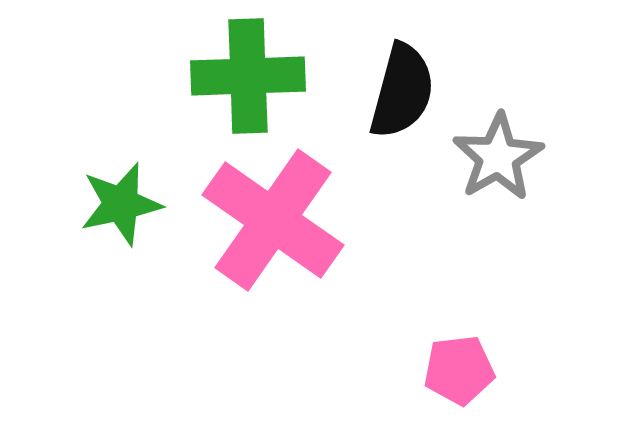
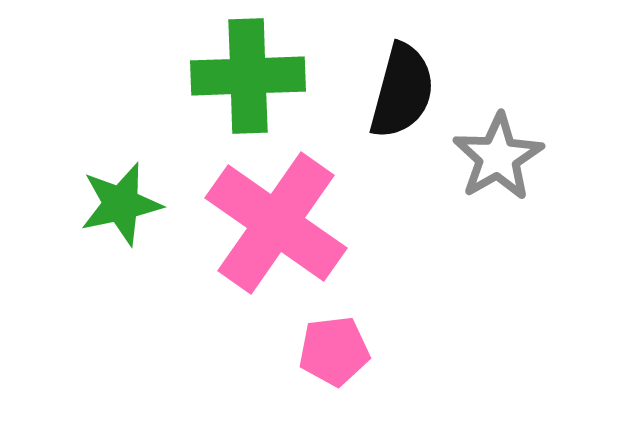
pink cross: moved 3 px right, 3 px down
pink pentagon: moved 125 px left, 19 px up
